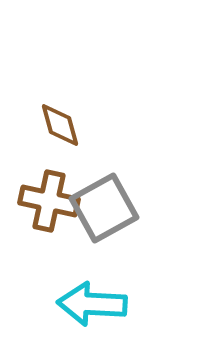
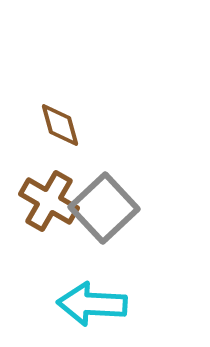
brown cross: rotated 18 degrees clockwise
gray square: rotated 14 degrees counterclockwise
